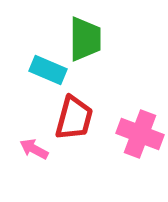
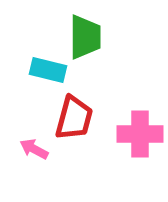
green trapezoid: moved 2 px up
cyan rectangle: rotated 9 degrees counterclockwise
pink cross: rotated 21 degrees counterclockwise
